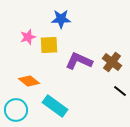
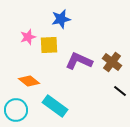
blue star: rotated 12 degrees counterclockwise
